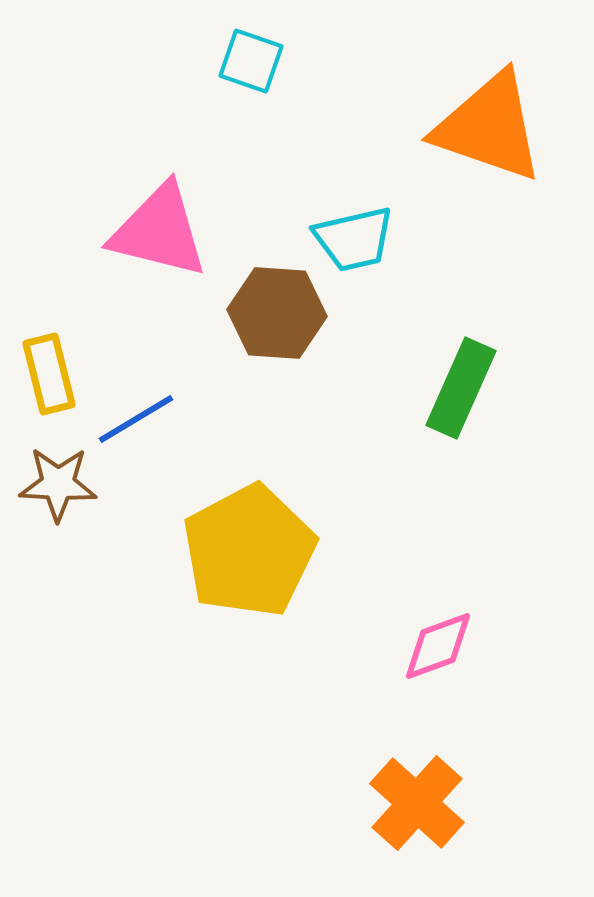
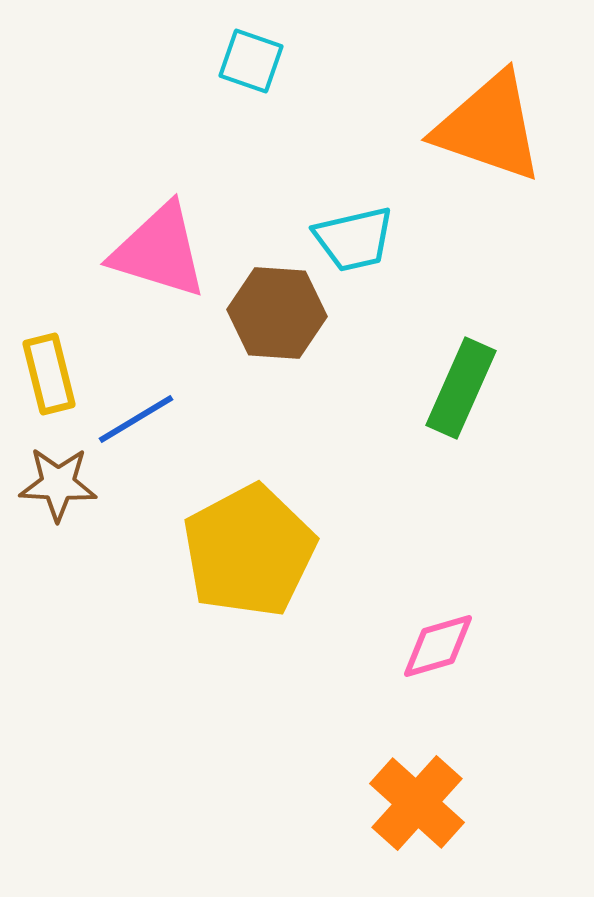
pink triangle: moved 20 px down; rotated 3 degrees clockwise
pink diamond: rotated 4 degrees clockwise
